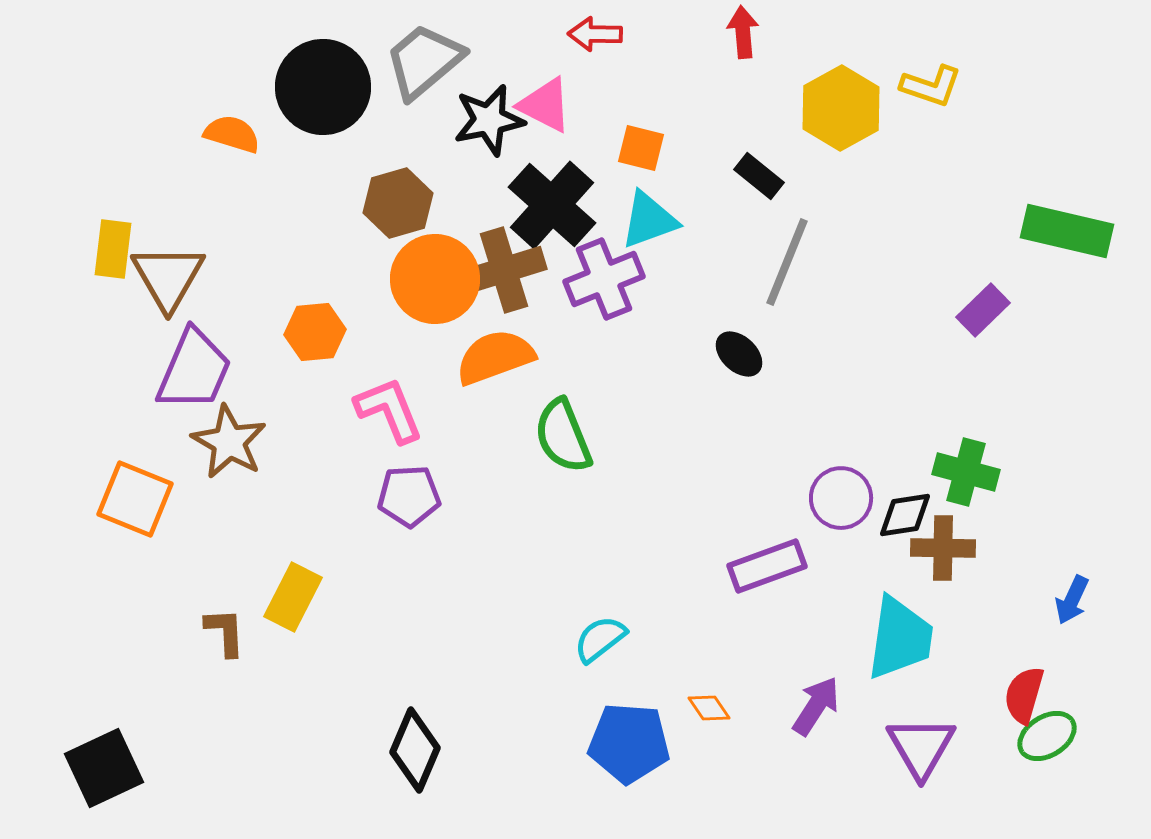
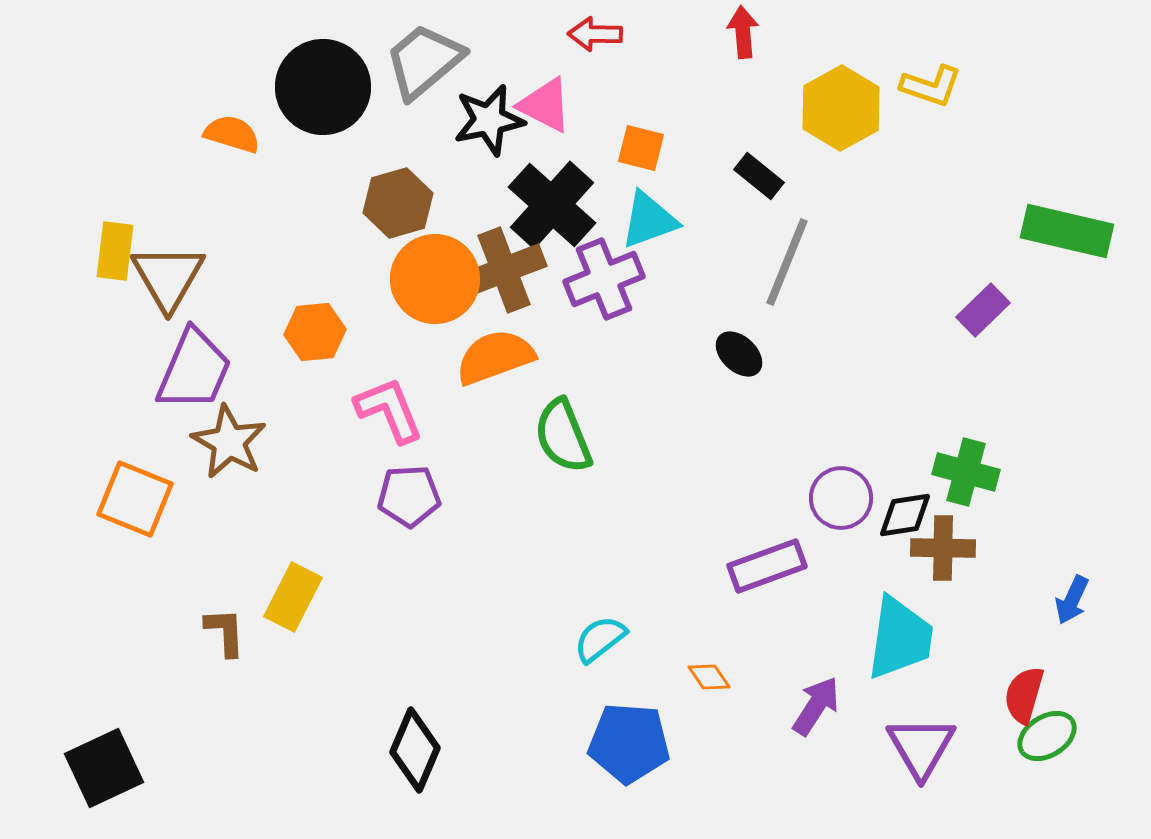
yellow rectangle at (113, 249): moved 2 px right, 2 px down
brown cross at (504, 270): rotated 4 degrees counterclockwise
orange diamond at (709, 708): moved 31 px up
